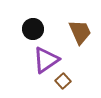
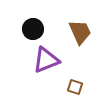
purple triangle: rotated 12 degrees clockwise
brown square: moved 12 px right, 6 px down; rotated 28 degrees counterclockwise
